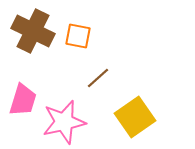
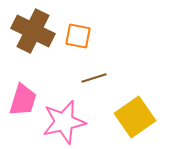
brown line: moved 4 px left; rotated 25 degrees clockwise
